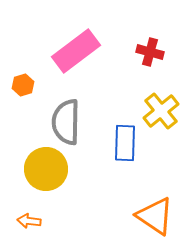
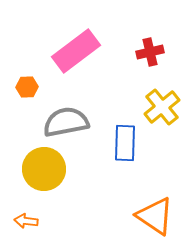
red cross: rotated 28 degrees counterclockwise
orange hexagon: moved 4 px right, 2 px down; rotated 15 degrees clockwise
yellow cross: moved 1 px right, 4 px up
gray semicircle: rotated 78 degrees clockwise
yellow circle: moved 2 px left
orange arrow: moved 3 px left
